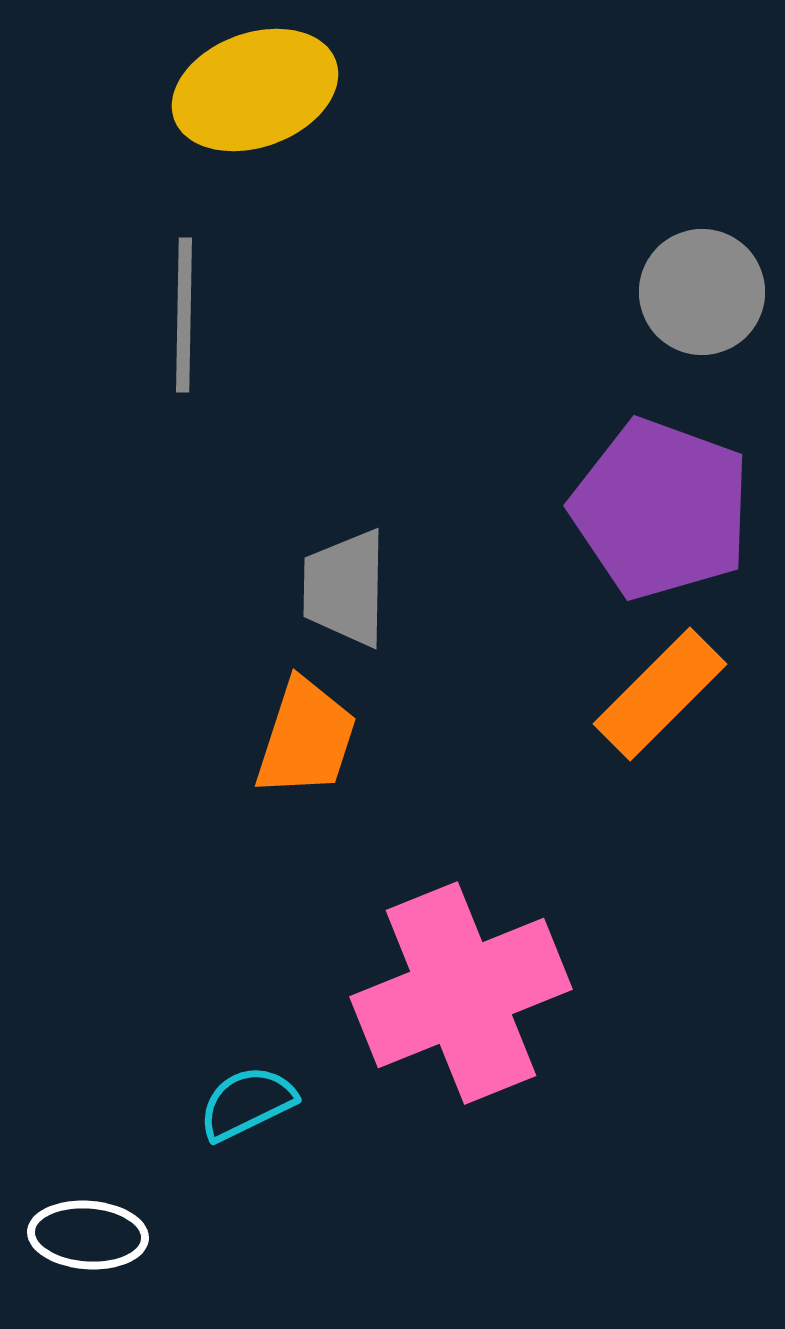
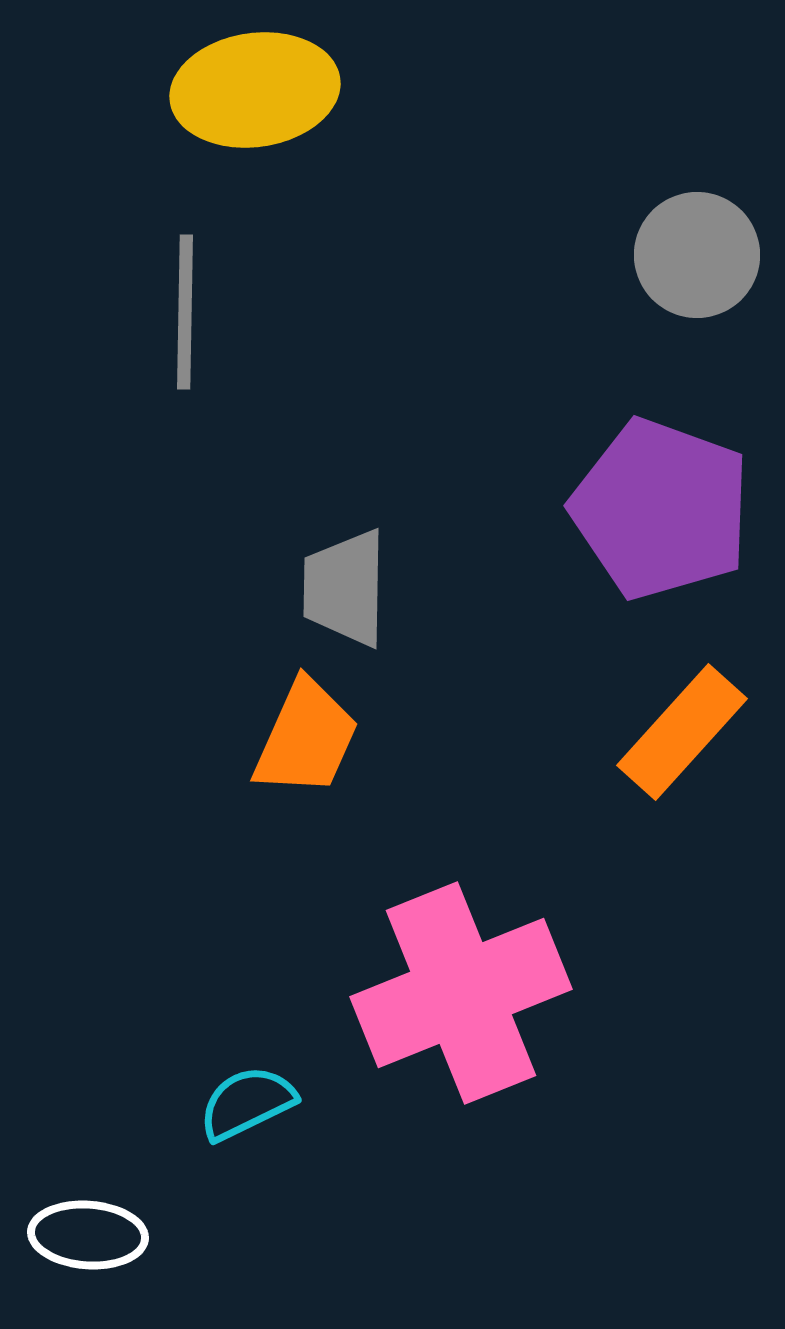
yellow ellipse: rotated 12 degrees clockwise
gray circle: moved 5 px left, 37 px up
gray line: moved 1 px right, 3 px up
orange rectangle: moved 22 px right, 38 px down; rotated 3 degrees counterclockwise
orange trapezoid: rotated 6 degrees clockwise
